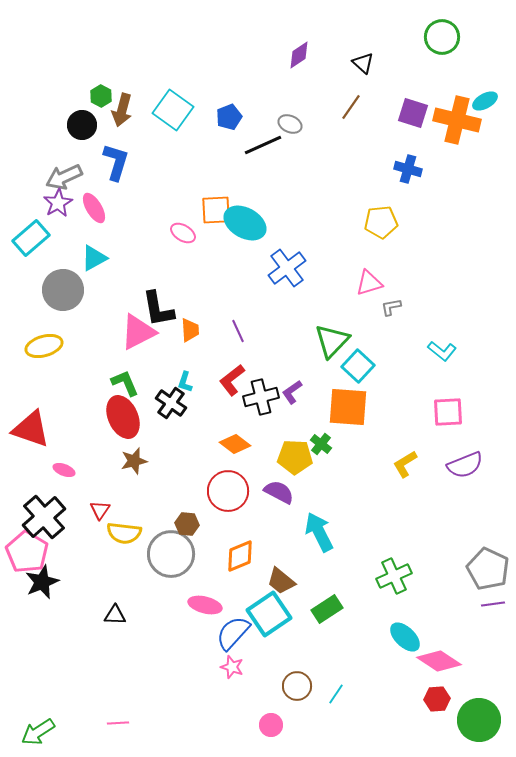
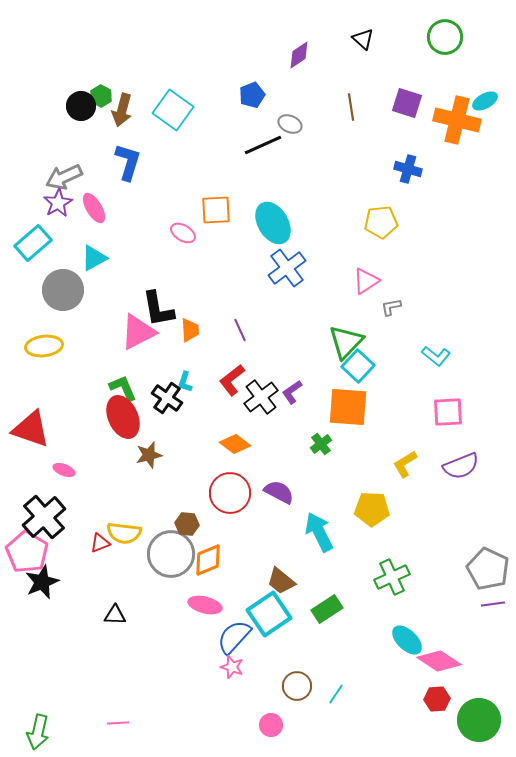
green circle at (442, 37): moved 3 px right
black triangle at (363, 63): moved 24 px up
brown line at (351, 107): rotated 44 degrees counterclockwise
purple square at (413, 113): moved 6 px left, 10 px up
blue pentagon at (229, 117): moved 23 px right, 22 px up
black circle at (82, 125): moved 1 px left, 19 px up
blue L-shape at (116, 162): moved 12 px right
cyan ellipse at (245, 223): moved 28 px right; rotated 30 degrees clockwise
cyan rectangle at (31, 238): moved 2 px right, 5 px down
pink triangle at (369, 283): moved 3 px left, 2 px up; rotated 16 degrees counterclockwise
purple line at (238, 331): moved 2 px right, 1 px up
green triangle at (332, 341): moved 14 px right, 1 px down
yellow ellipse at (44, 346): rotated 9 degrees clockwise
cyan L-shape at (442, 351): moved 6 px left, 5 px down
green L-shape at (125, 383): moved 2 px left, 5 px down
black cross at (261, 397): rotated 24 degrees counterclockwise
black cross at (171, 403): moved 4 px left, 5 px up
green cross at (321, 444): rotated 15 degrees clockwise
yellow pentagon at (295, 457): moved 77 px right, 52 px down
brown star at (134, 461): moved 15 px right, 6 px up
purple semicircle at (465, 465): moved 4 px left, 1 px down
red circle at (228, 491): moved 2 px right, 2 px down
red triangle at (100, 510): moved 33 px down; rotated 35 degrees clockwise
orange diamond at (240, 556): moved 32 px left, 4 px down
green cross at (394, 576): moved 2 px left, 1 px down
blue semicircle at (233, 633): moved 1 px right, 4 px down
cyan ellipse at (405, 637): moved 2 px right, 3 px down
green arrow at (38, 732): rotated 44 degrees counterclockwise
